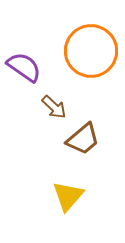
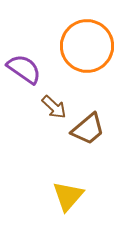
orange circle: moved 4 px left, 5 px up
purple semicircle: moved 2 px down
brown trapezoid: moved 5 px right, 10 px up
